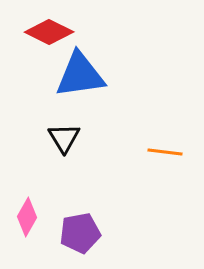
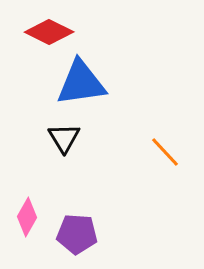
blue triangle: moved 1 px right, 8 px down
orange line: rotated 40 degrees clockwise
purple pentagon: moved 3 px left, 1 px down; rotated 15 degrees clockwise
